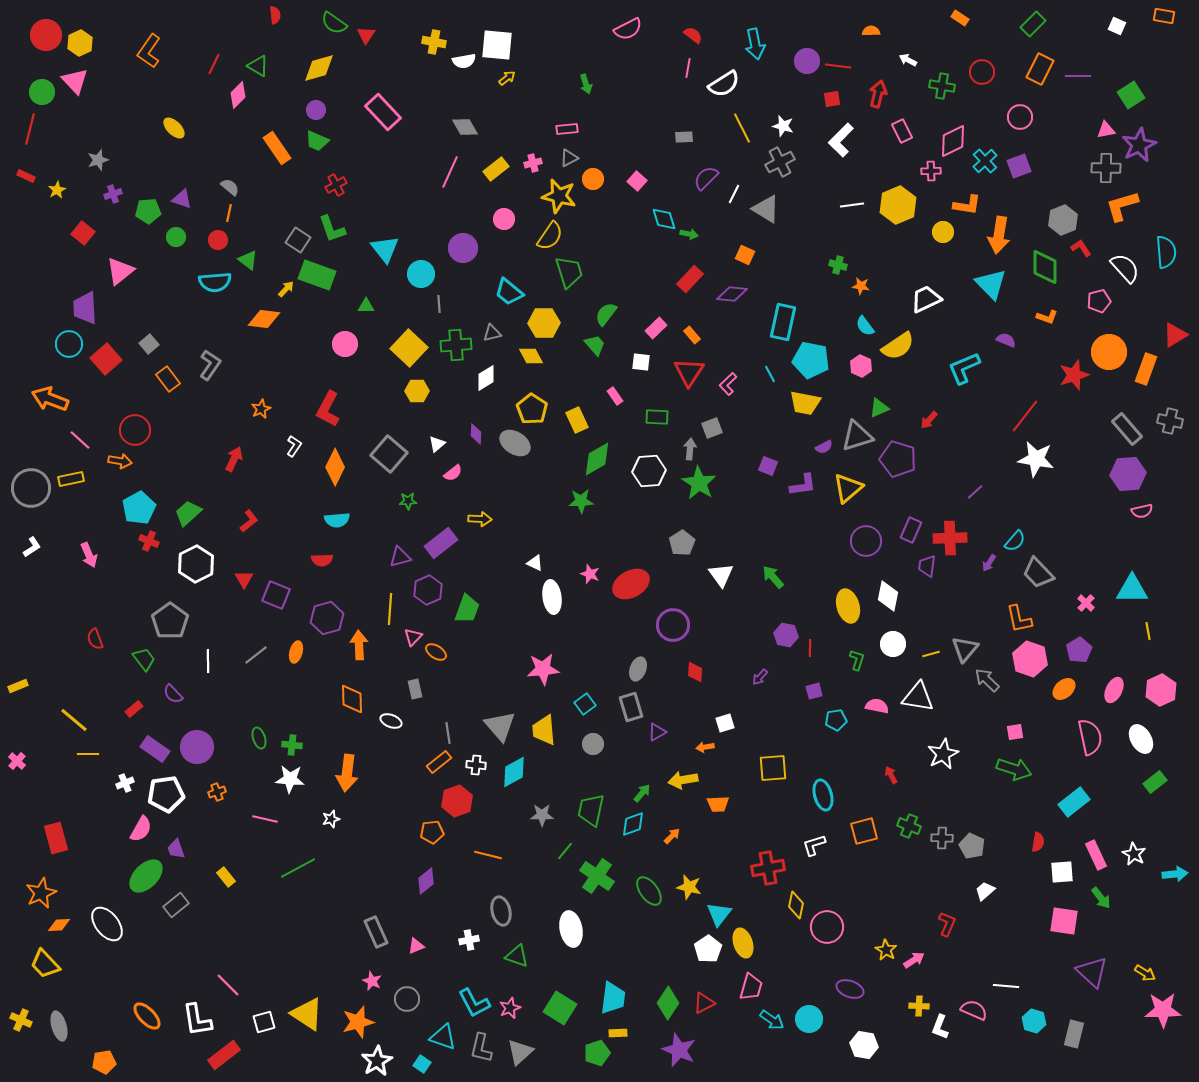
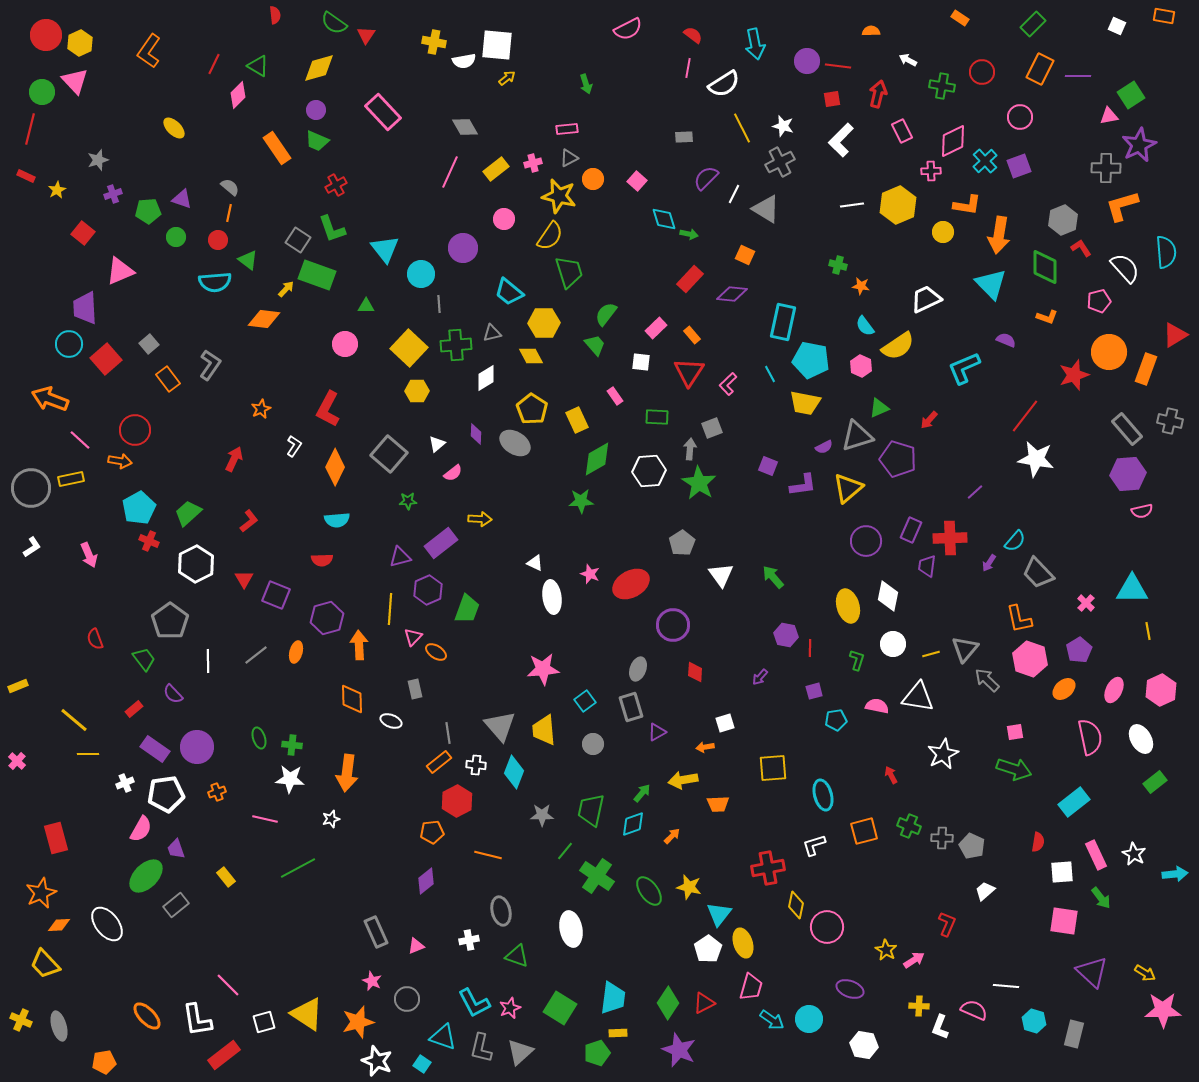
pink triangle at (1106, 130): moved 3 px right, 14 px up
pink triangle at (120, 271): rotated 16 degrees clockwise
cyan square at (585, 704): moved 3 px up
cyan diamond at (514, 772): rotated 40 degrees counterclockwise
red hexagon at (457, 801): rotated 8 degrees counterclockwise
white star at (377, 1061): rotated 20 degrees counterclockwise
